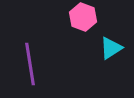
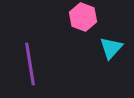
cyan triangle: rotated 15 degrees counterclockwise
